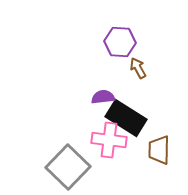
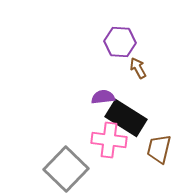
brown trapezoid: moved 1 px up; rotated 12 degrees clockwise
gray square: moved 2 px left, 2 px down
